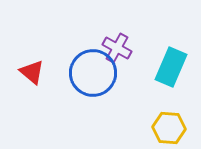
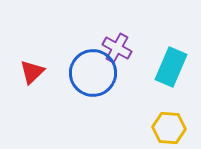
red triangle: rotated 36 degrees clockwise
